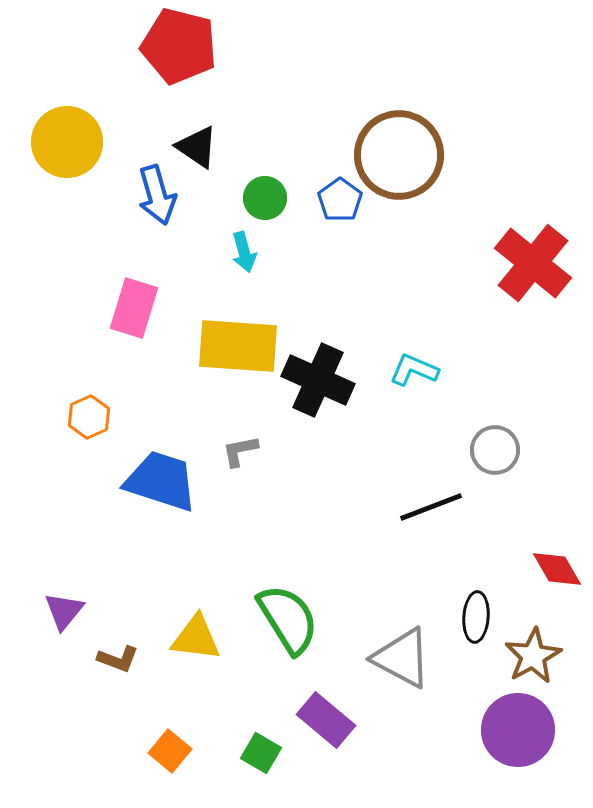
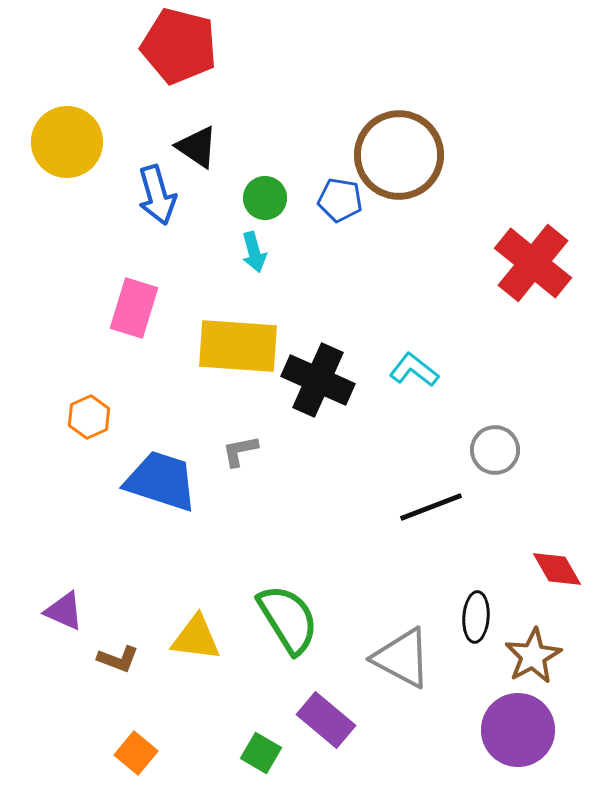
blue pentagon: rotated 27 degrees counterclockwise
cyan arrow: moved 10 px right
cyan L-shape: rotated 15 degrees clockwise
purple triangle: rotated 45 degrees counterclockwise
orange square: moved 34 px left, 2 px down
